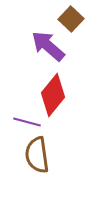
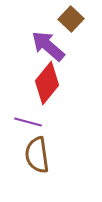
red diamond: moved 6 px left, 12 px up
purple line: moved 1 px right
